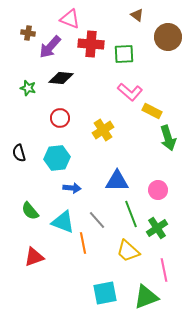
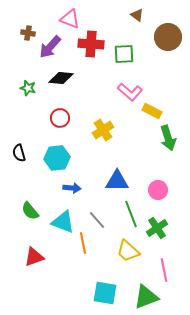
cyan square: rotated 20 degrees clockwise
